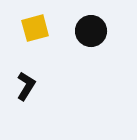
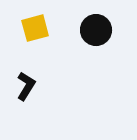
black circle: moved 5 px right, 1 px up
